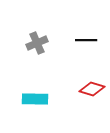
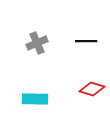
black line: moved 1 px down
